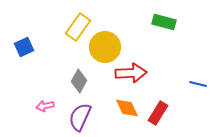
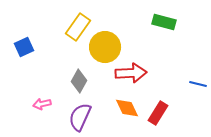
pink arrow: moved 3 px left, 2 px up
